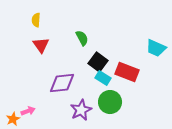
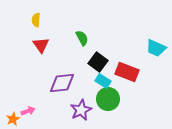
cyan rectangle: moved 3 px down
green circle: moved 2 px left, 3 px up
